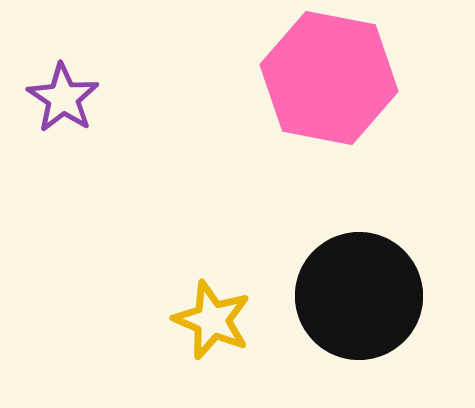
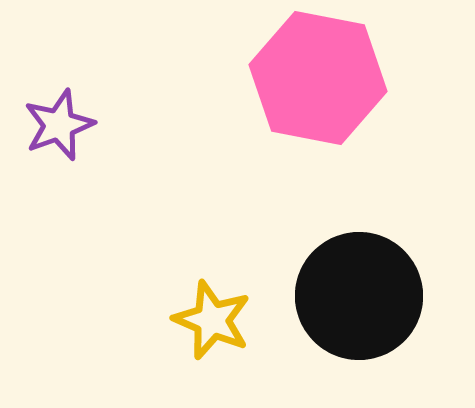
pink hexagon: moved 11 px left
purple star: moved 4 px left, 27 px down; rotated 18 degrees clockwise
